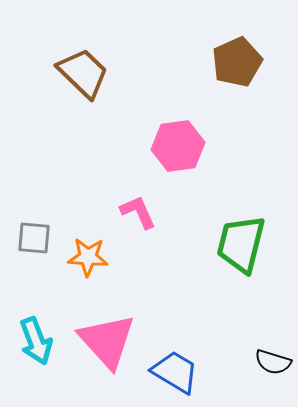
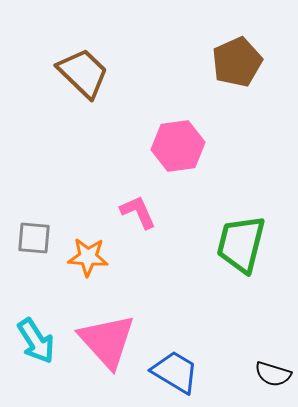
cyan arrow: rotated 12 degrees counterclockwise
black semicircle: moved 12 px down
